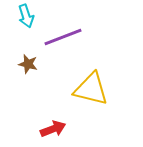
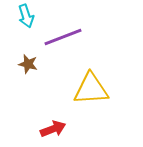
yellow triangle: rotated 18 degrees counterclockwise
